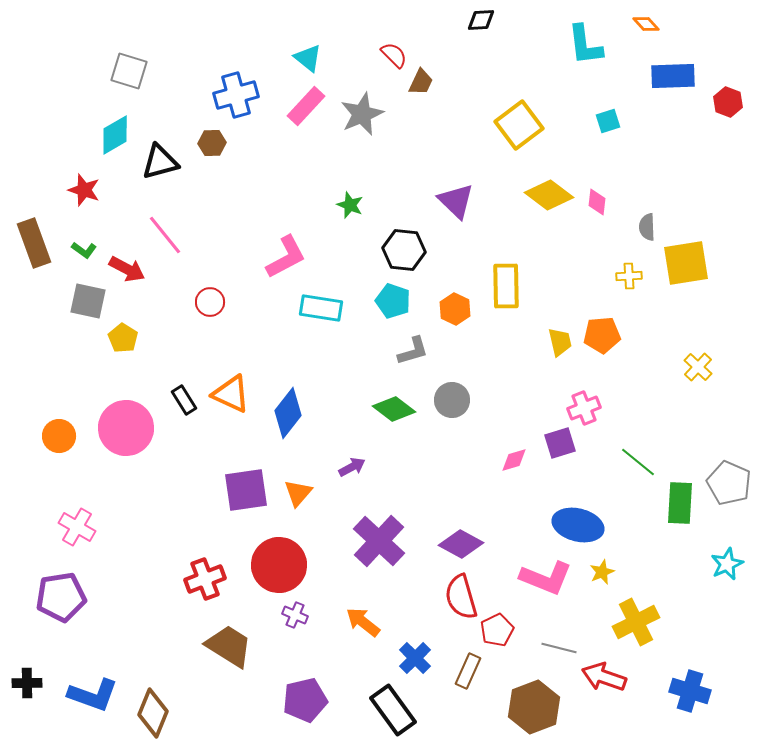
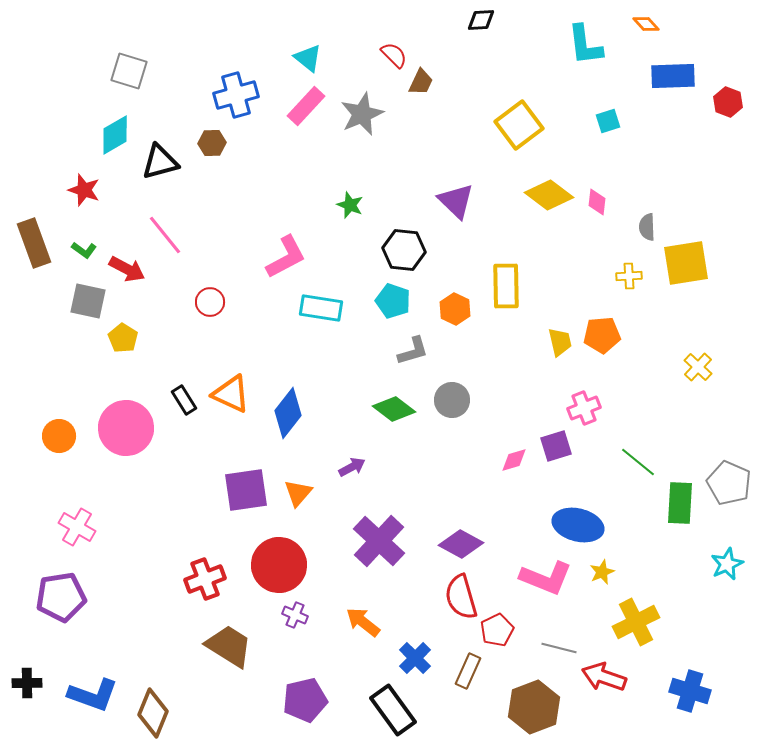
purple square at (560, 443): moved 4 px left, 3 px down
